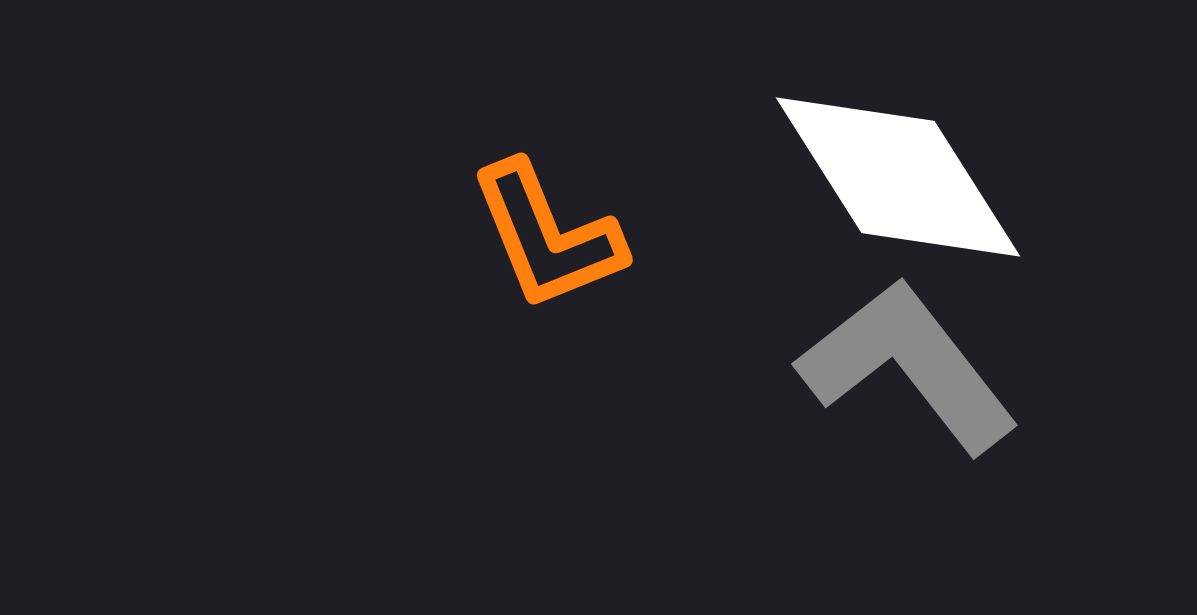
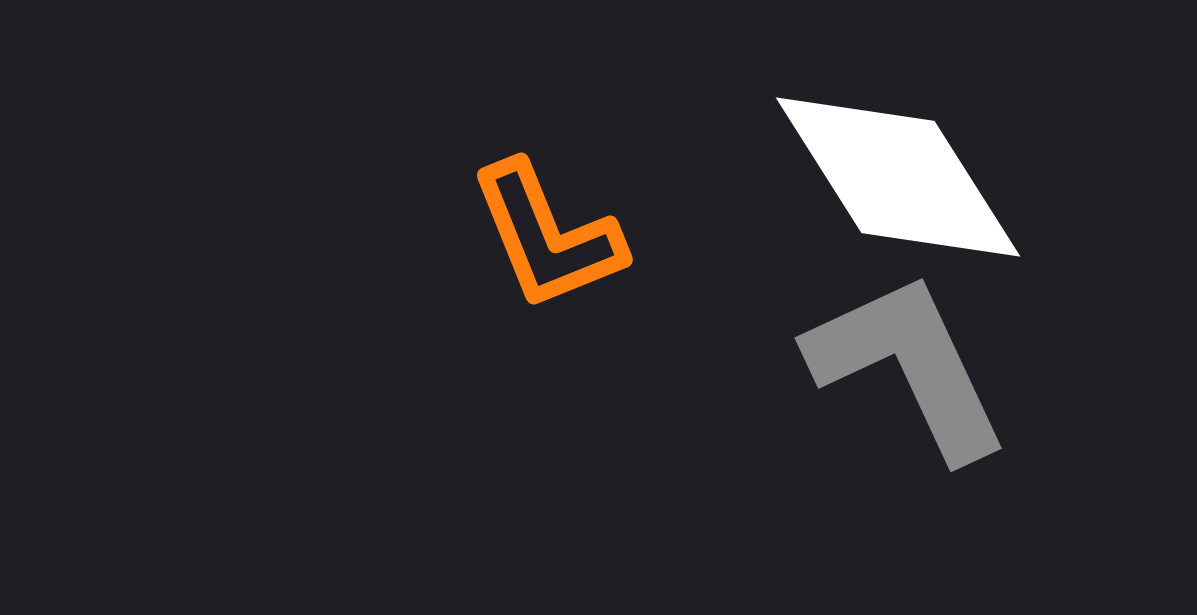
gray L-shape: rotated 13 degrees clockwise
